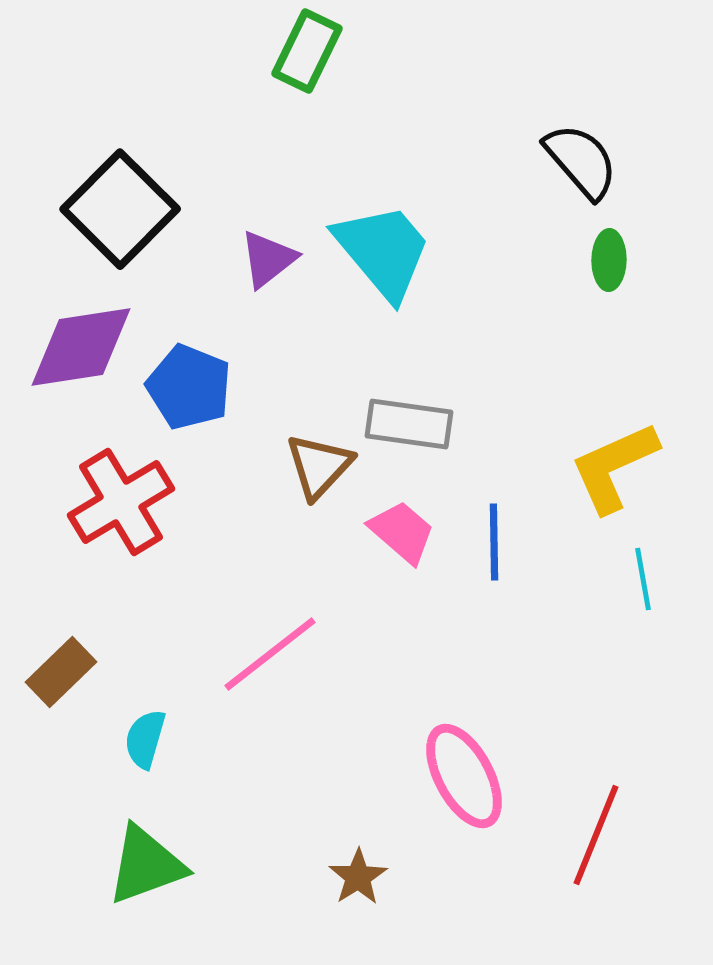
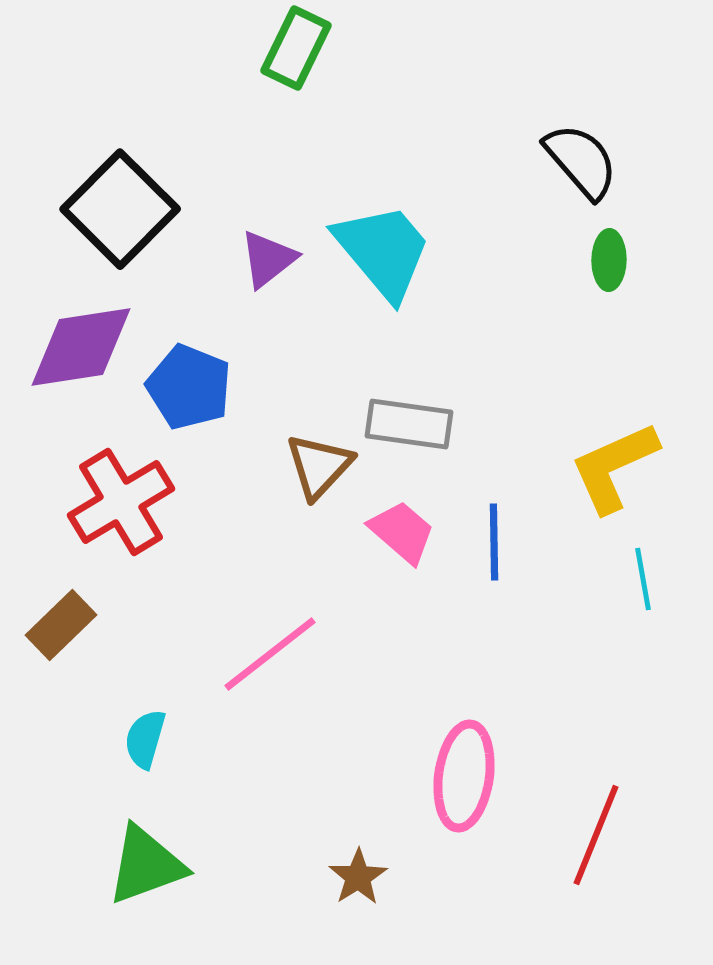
green rectangle: moved 11 px left, 3 px up
brown rectangle: moved 47 px up
pink ellipse: rotated 36 degrees clockwise
